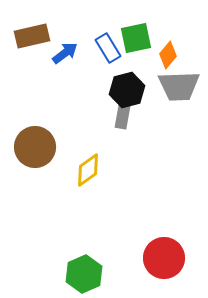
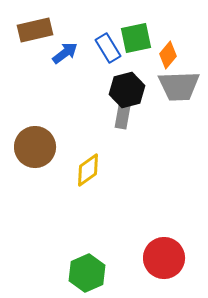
brown rectangle: moved 3 px right, 6 px up
green hexagon: moved 3 px right, 1 px up
